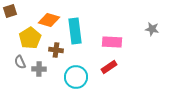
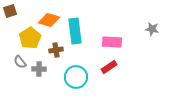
brown cross: rotated 16 degrees counterclockwise
gray semicircle: rotated 16 degrees counterclockwise
